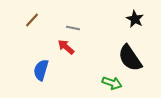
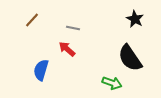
red arrow: moved 1 px right, 2 px down
